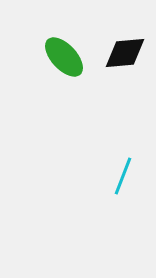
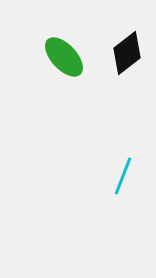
black diamond: moved 2 px right; rotated 33 degrees counterclockwise
